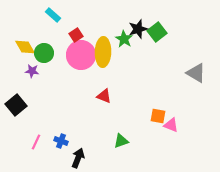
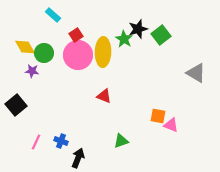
green square: moved 4 px right, 3 px down
pink circle: moved 3 px left
